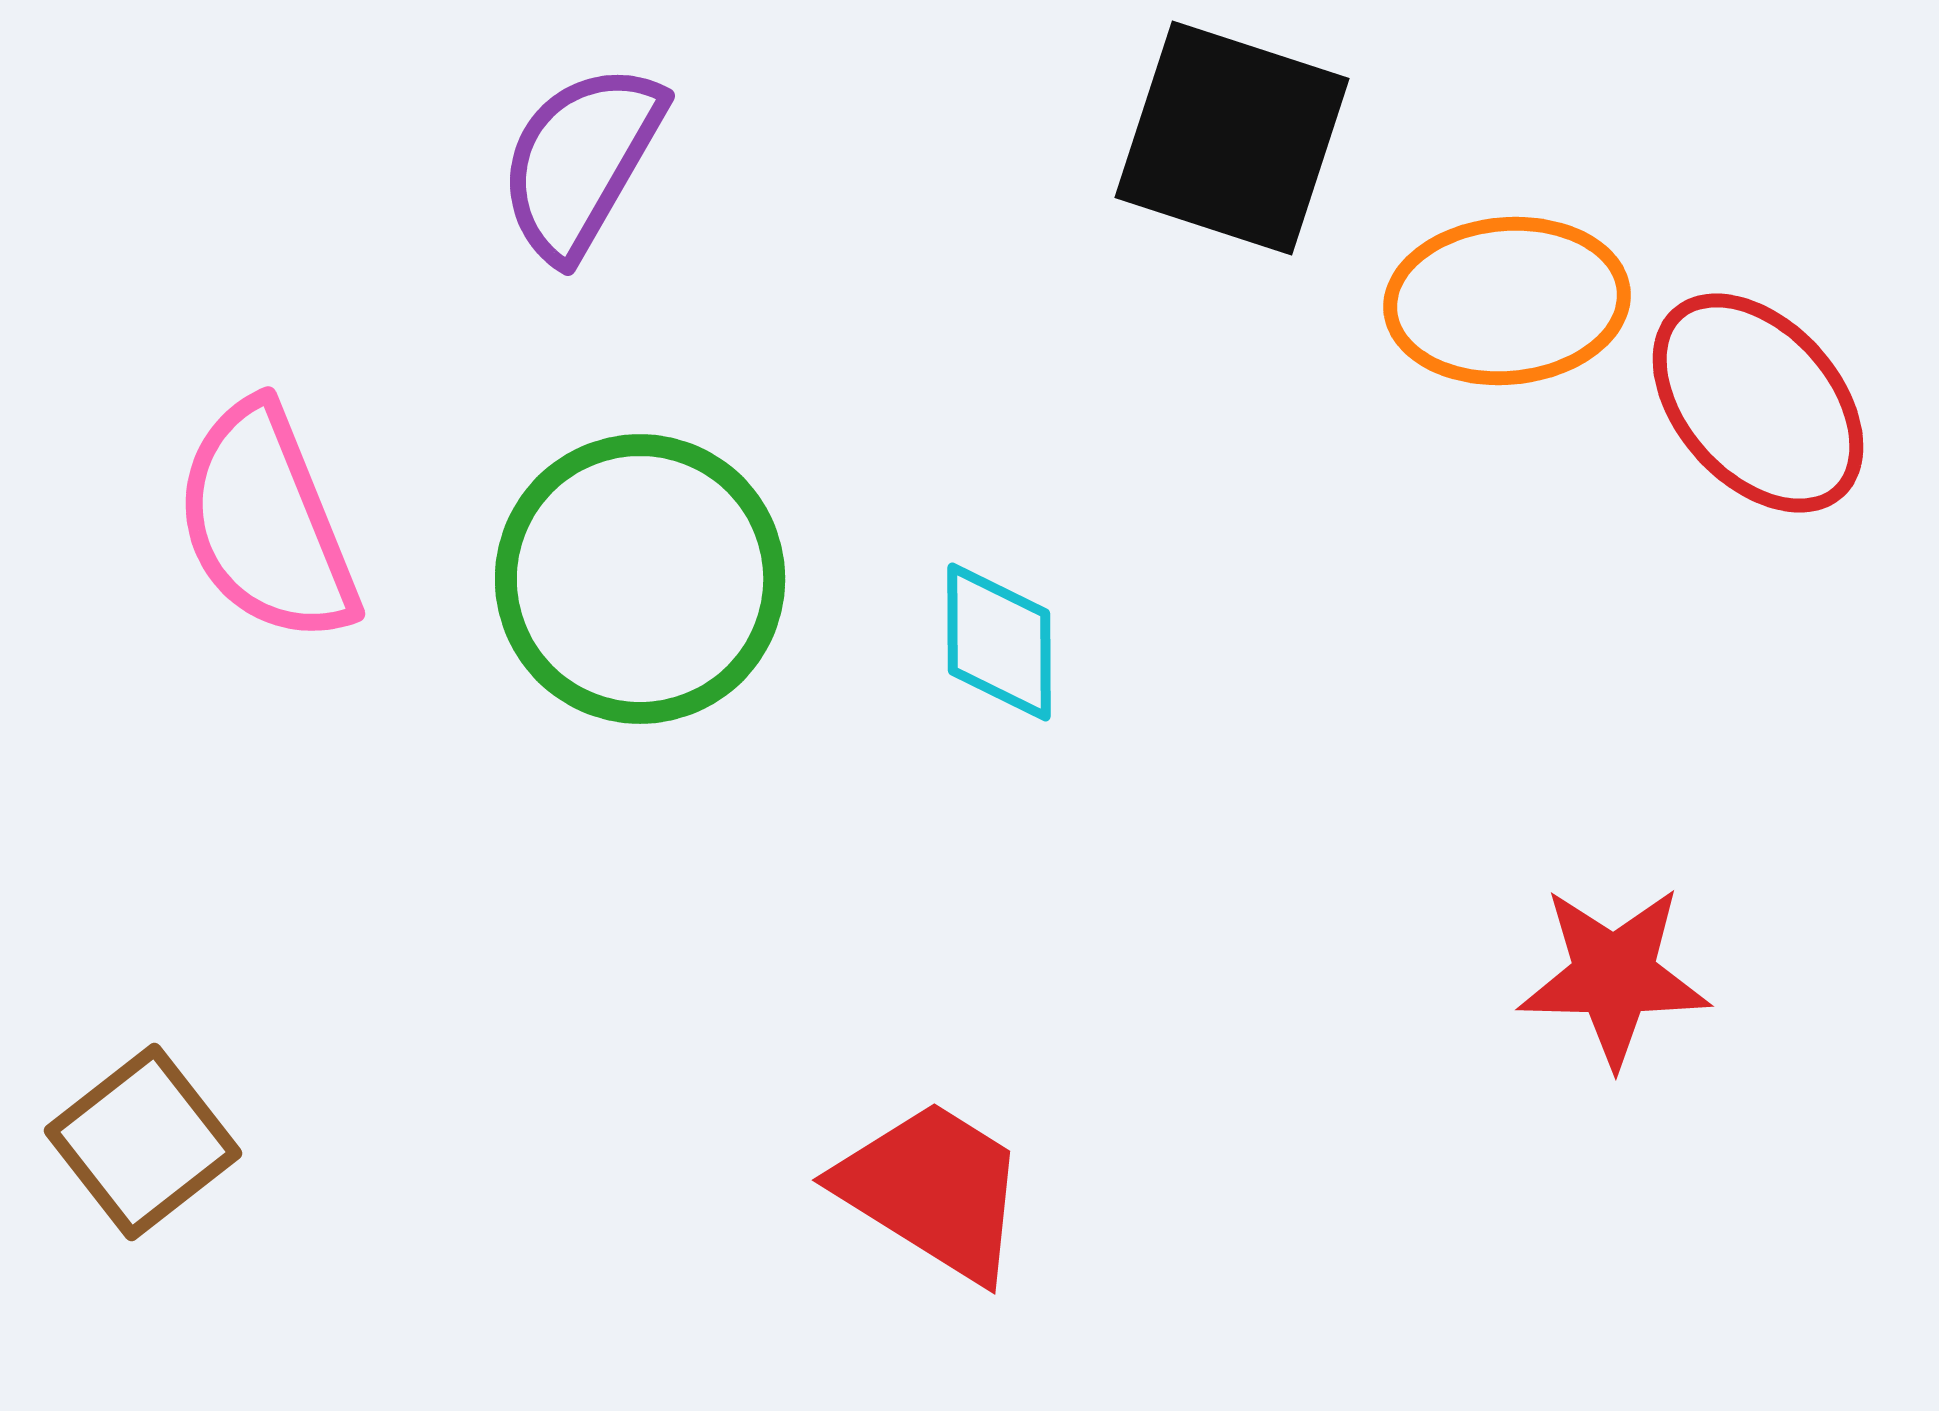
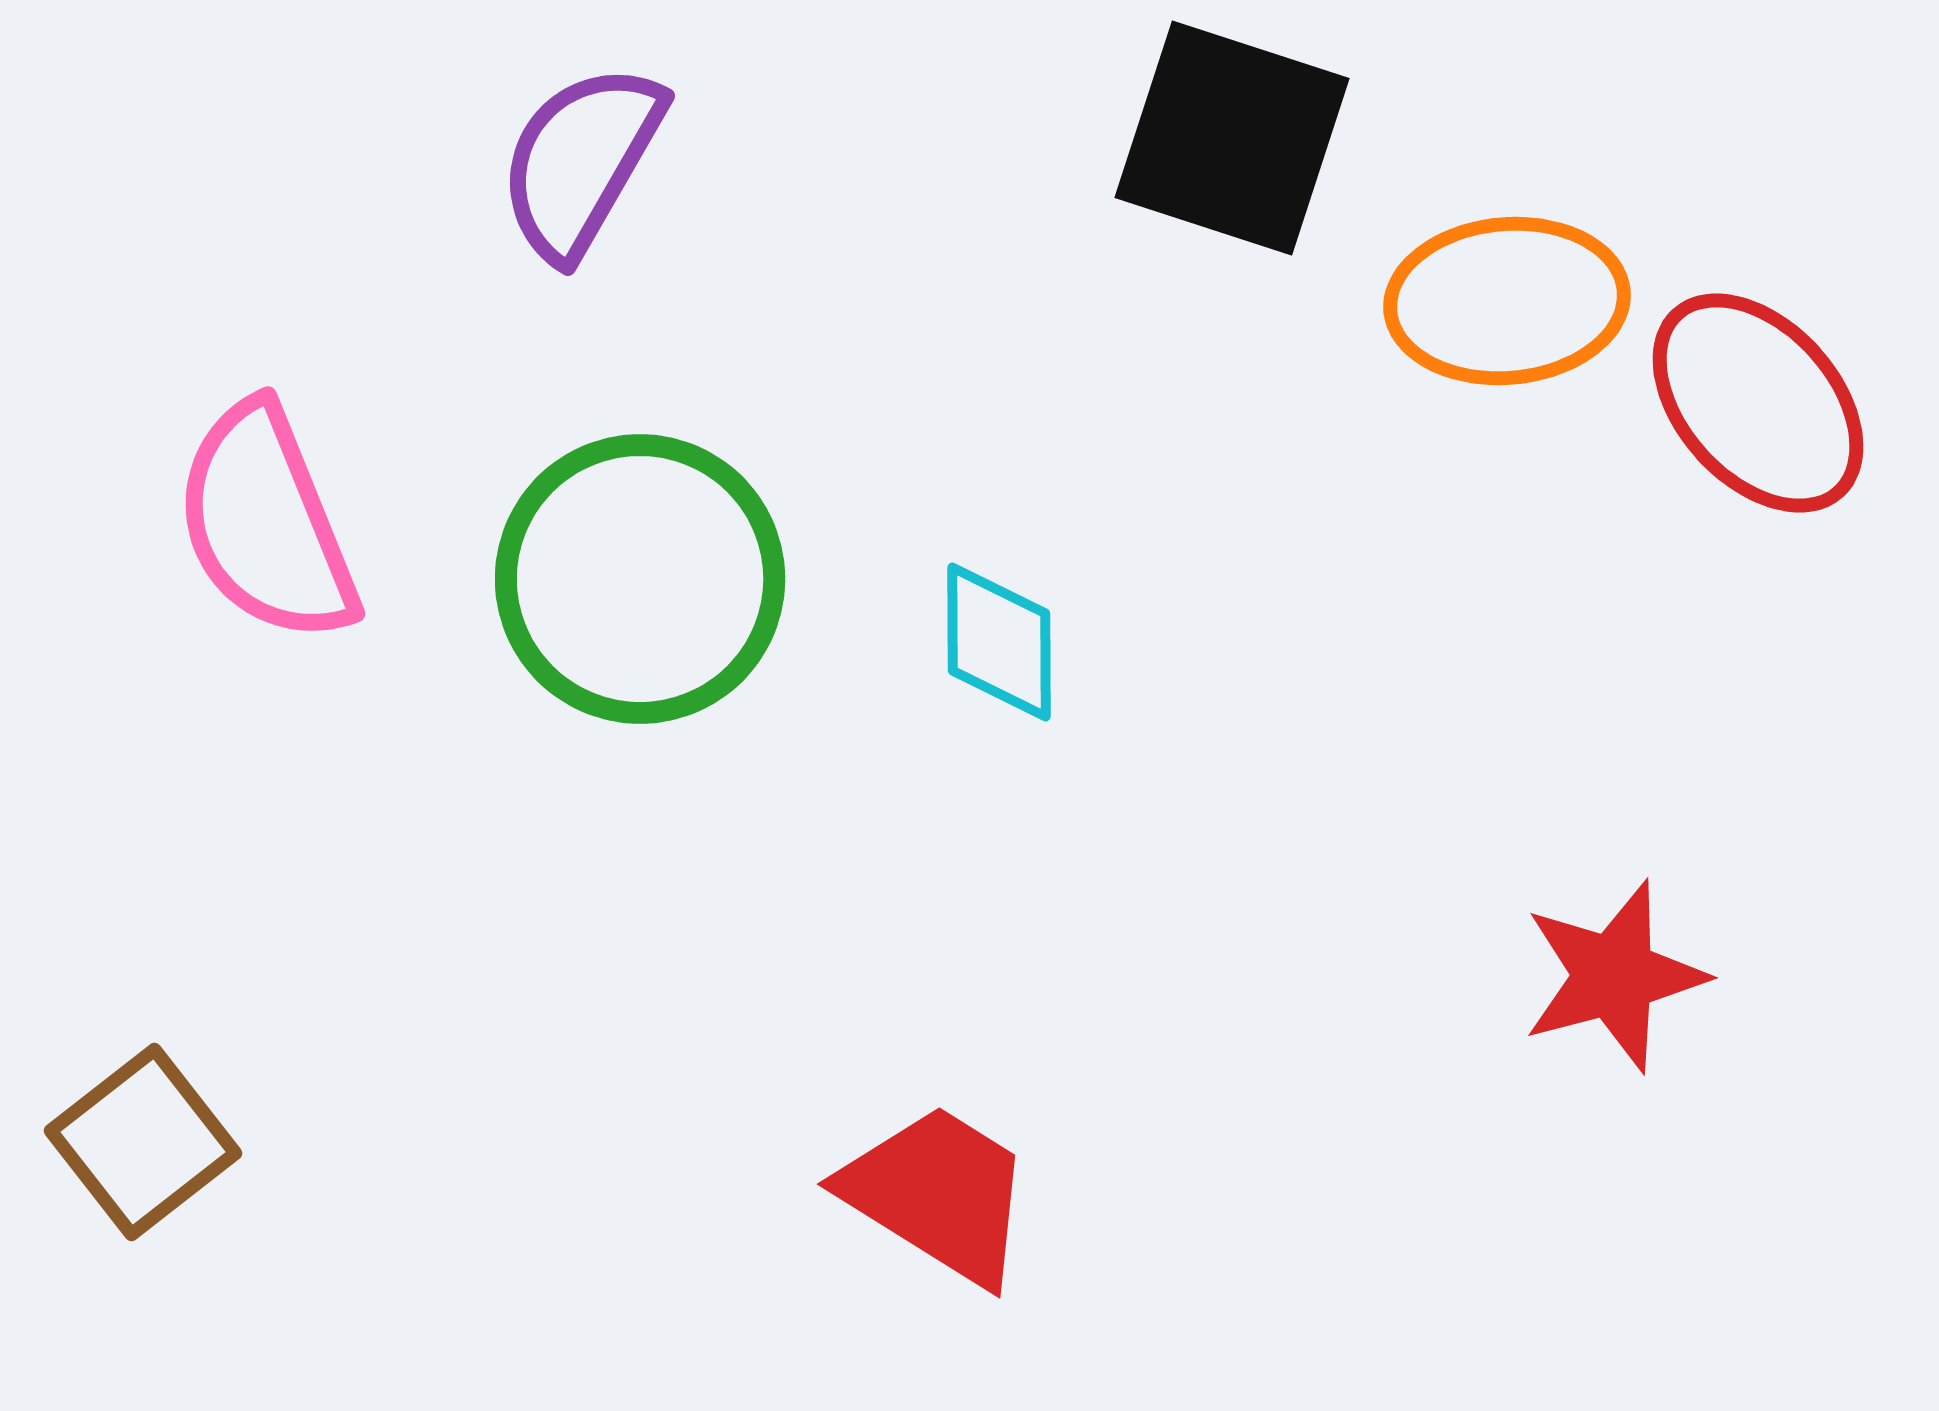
red star: rotated 16 degrees counterclockwise
red trapezoid: moved 5 px right, 4 px down
